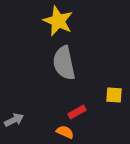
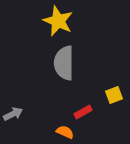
gray semicircle: rotated 12 degrees clockwise
yellow square: rotated 24 degrees counterclockwise
red rectangle: moved 6 px right
gray arrow: moved 1 px left, 6 px up
